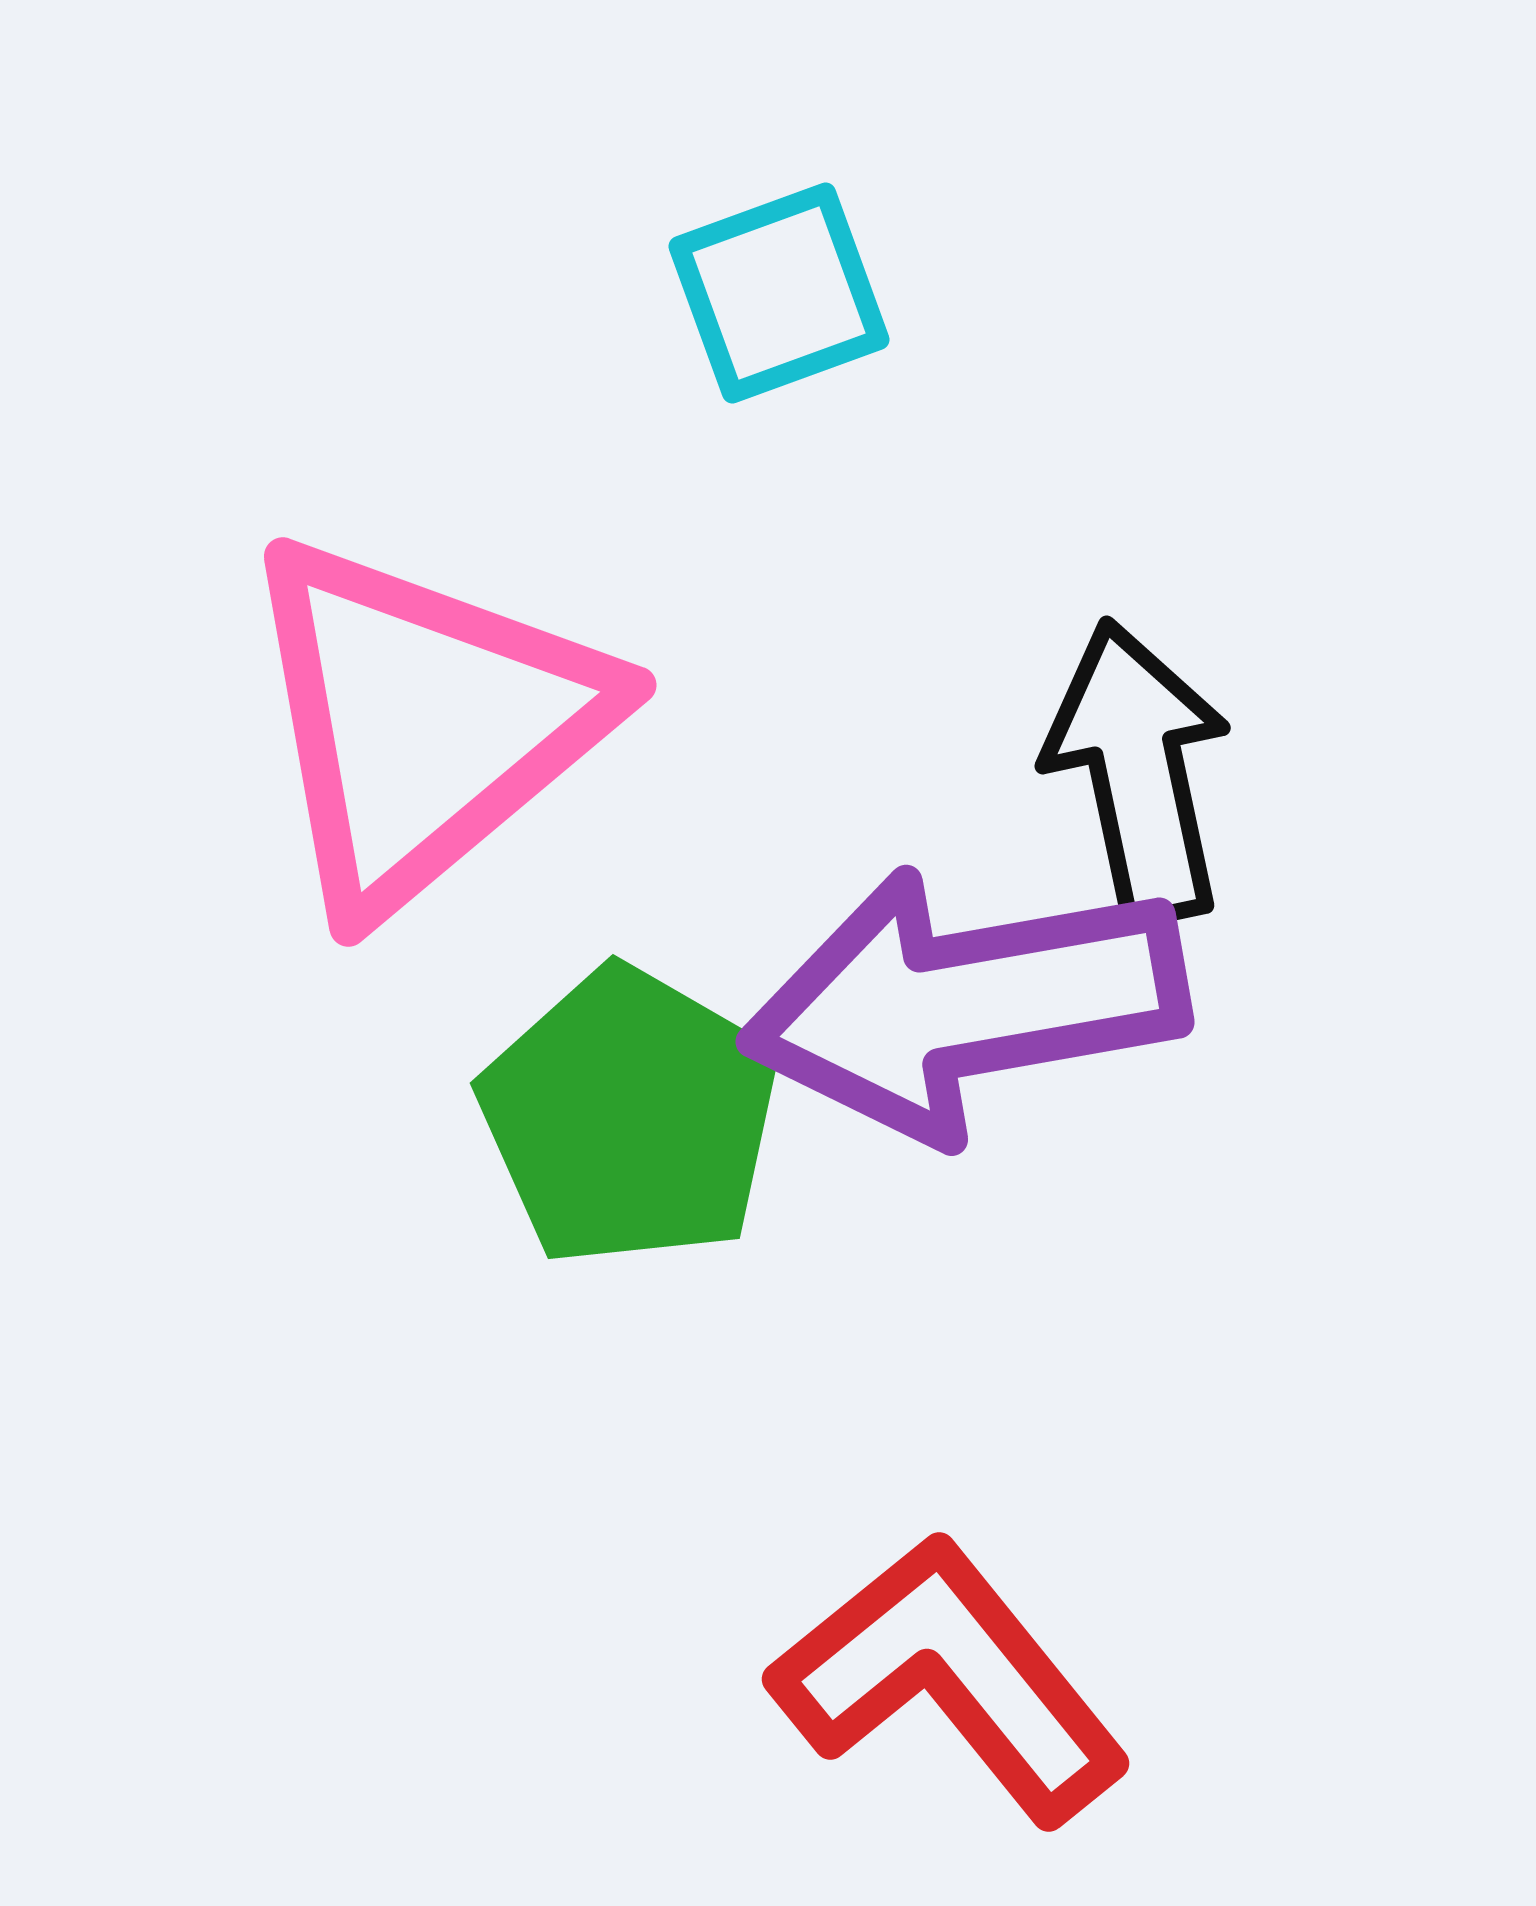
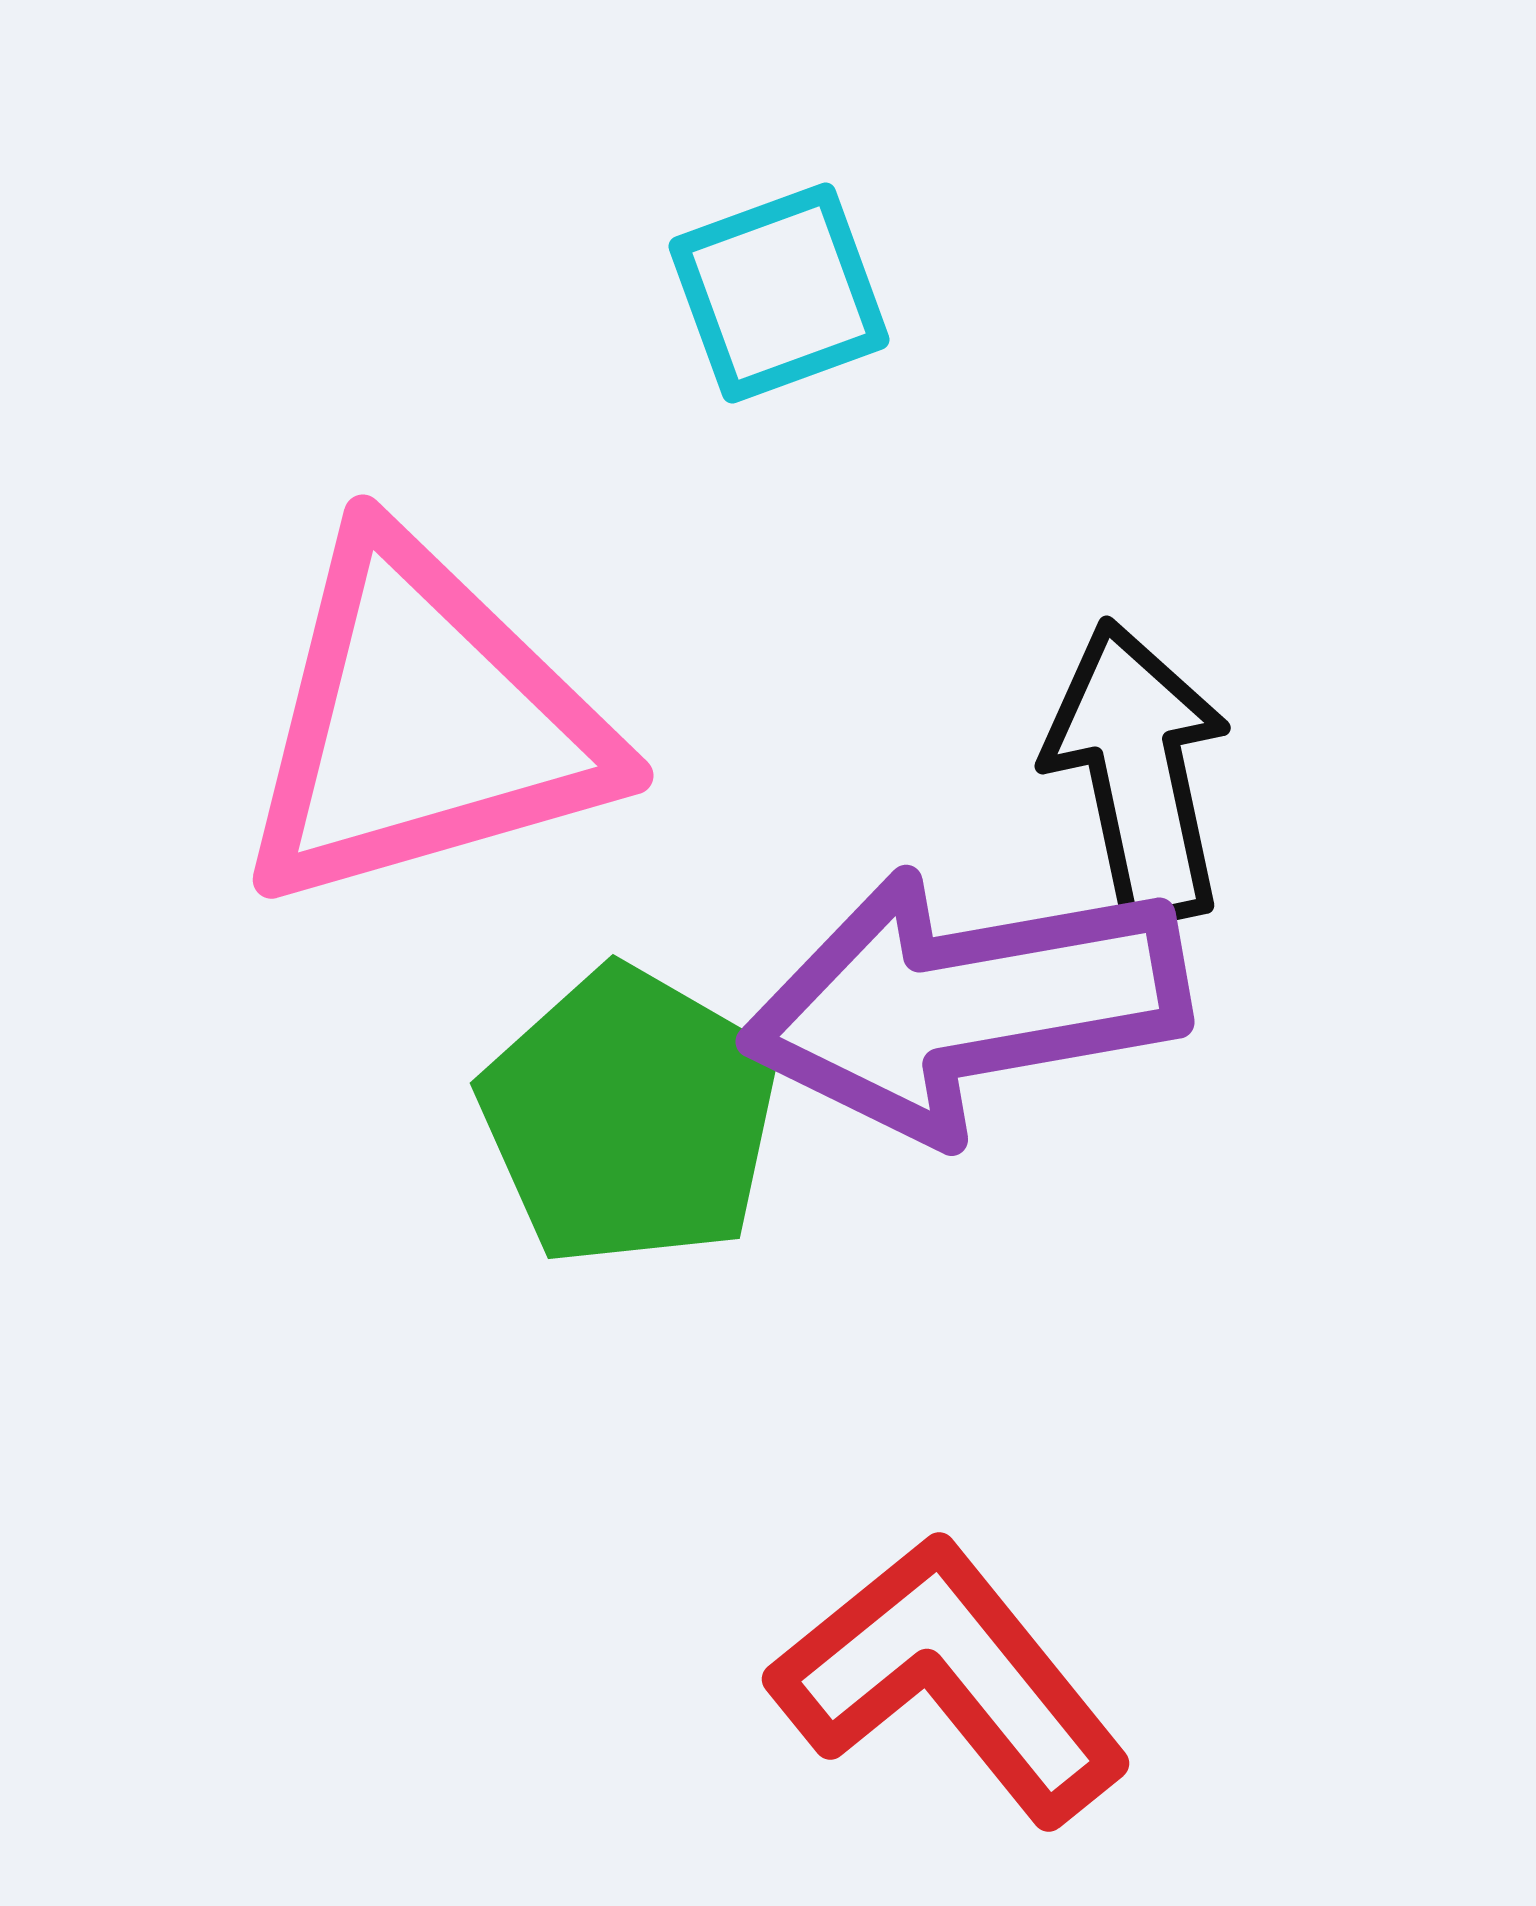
pink triangle: rotated 24 degrees clockwise
